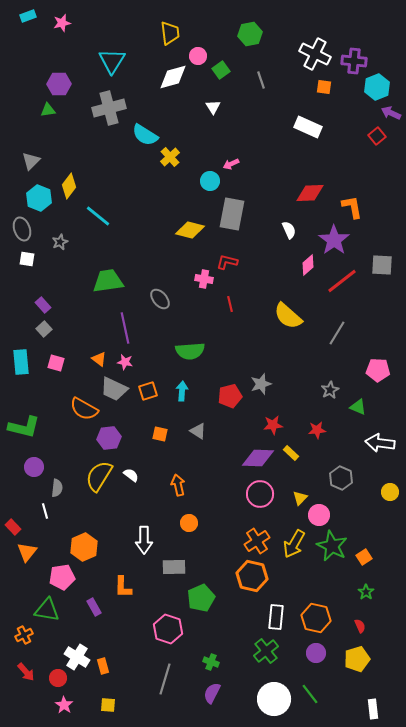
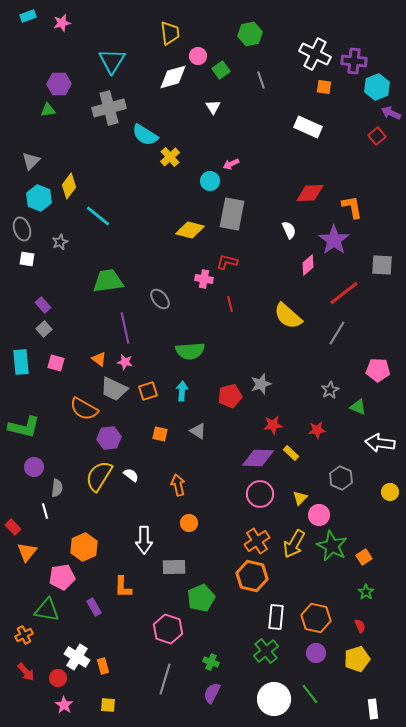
red line at (342, 281): moved 2 px right, 12 px down
